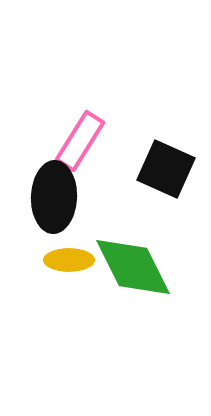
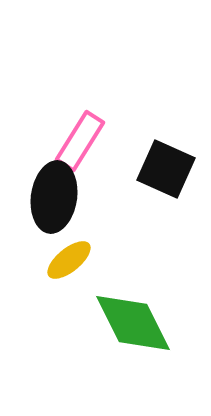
black ellipse: rotated 6 degrees clockwise
yellow ellipse: rotated 39 degrees counterclockwise
green diamond: moved 56 px down
